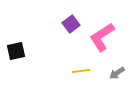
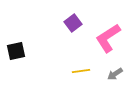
purple square: moved 2 px right, 1 px up
pink L-shape: moved 6 px right, 1 px down
gray arrow: moved 2 px left, 1 px down
